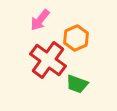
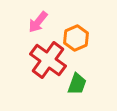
pink arrow: moved 2 px left, 2 px down
green trapezoid: rotated 90 degrees counterclockwise
